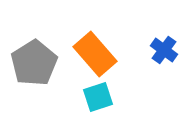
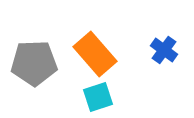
gray pentagon: rotated 30 degrees clockwise
